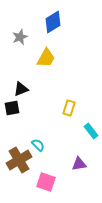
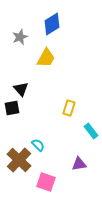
blue diamond: moved 1 px left, 2 px down
black triangle: rotated 49 degrees counterclockwise
brown cross: rotated 15 degrees counterclockwise
